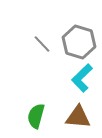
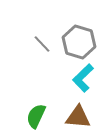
cyan L-shape: moved 1 px right
green semicircle: rotated 10 degrees clockwise
